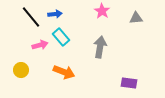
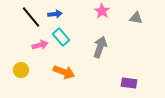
gray triangle: rotated 16 degrees clockwise
gray arrow: rotated 10 degrees clockwise
